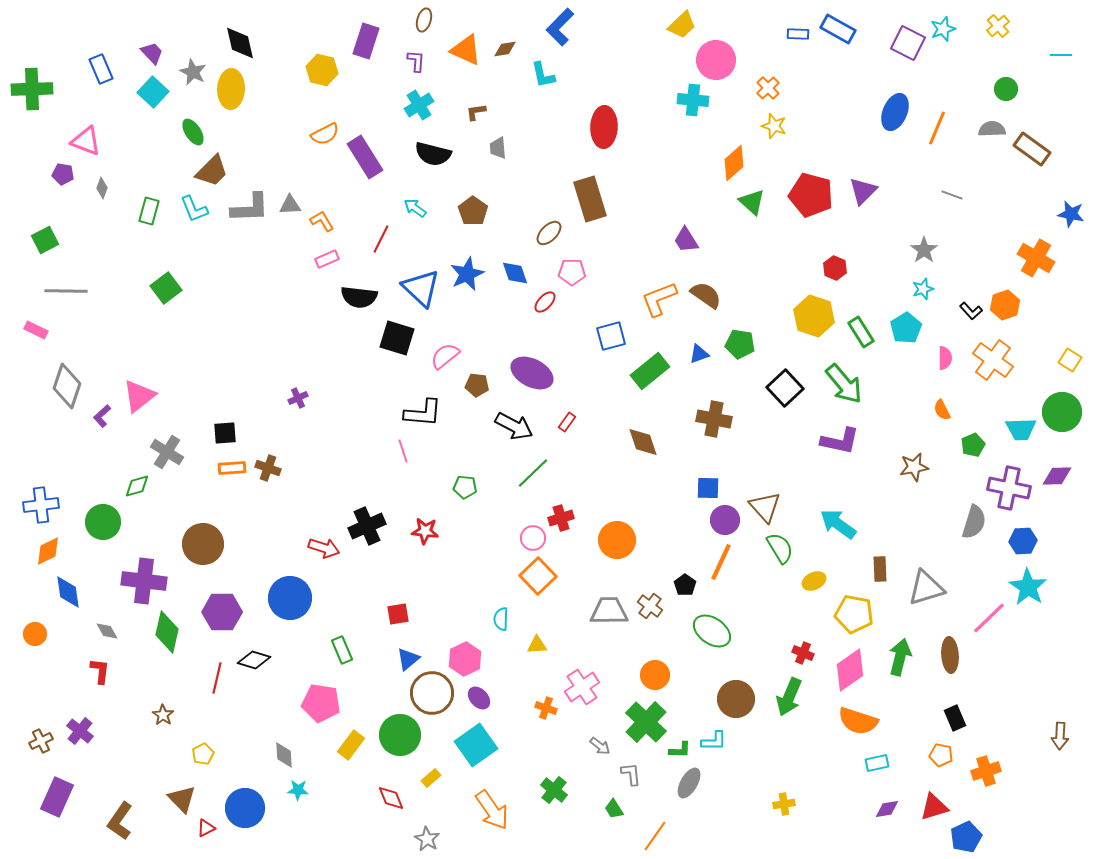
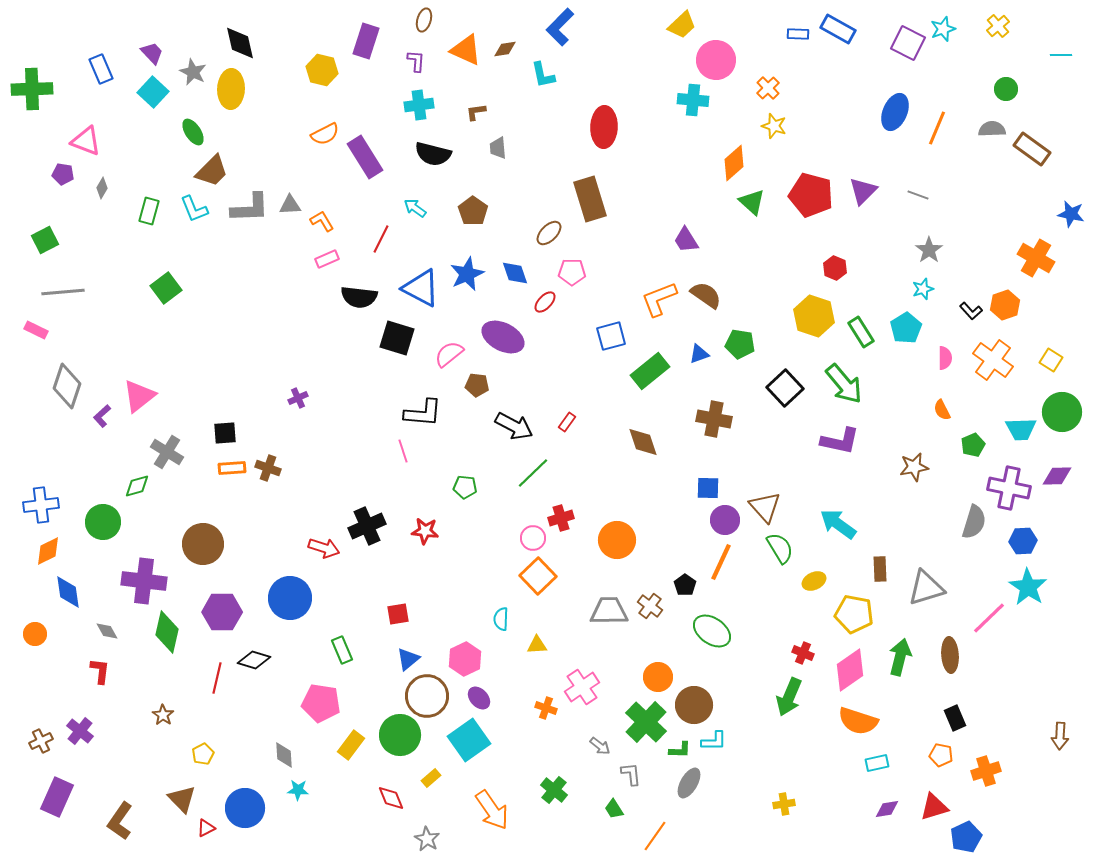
cyan cross at (419, 105): rotated 24 degrees clockwise
gray diamond at (102, 188): rotated 10 degrees clockwise
gray line at (952, 195): moved 34 px left
gray star at (924, 250): moved 5 px right
blue triangle at (421, 288): rotated 15 degrees counterclockwise
gray line at (66, 291): moved 3 px left, 1 px down; rotated 6 degrees counterclockwise
pink semicircle at (445, 356): moved 4 px right, 2 px up
yellow square at (1070, 360): moved 19 px left
purple ellipse at (532, 373): moved 29 px left, 36 px up
orange circle at (655, 675): moved 3 px right, 2 px down
brown circle at (432, 693): moved 5 px left, 3 px down
brown circle at (736, 699): moved 42 px left, 6 px down
cyan square at (476, 745): moved 7 px left, 5 px up
